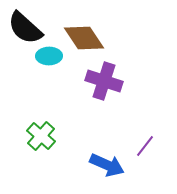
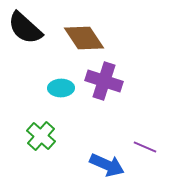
cyan ellipse: moved 12 px right, 32 px down
purple line: moved 1 px down; rotated 75 degrees clockwise
